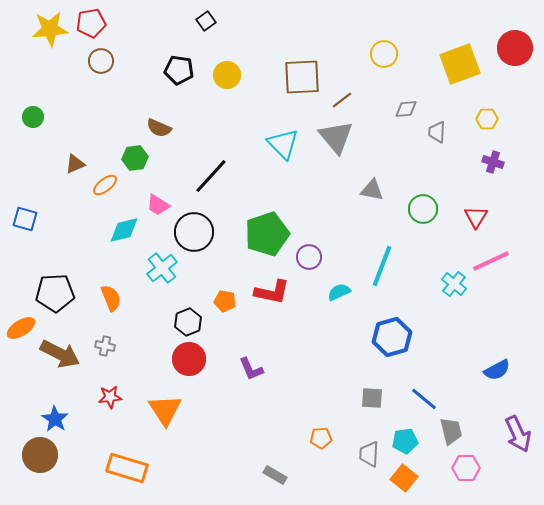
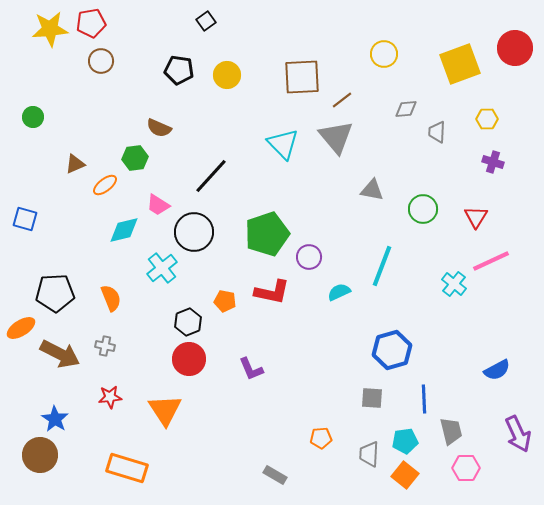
blue hexagon at (392, 337): moved 13 px down
blue line at (424, 399): rotated 48 degrees clockwise
orange square at (404, 478): moved 1 px right, 3 px up
